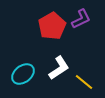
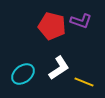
purple L-shape: moved 2 px down; rotated 45 degrees clockwise
red pentagon: rotated 28 degrees counterclockwise
yellow line: rotated 18 degrees counterclockwise
